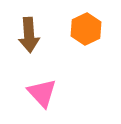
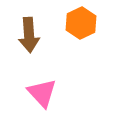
orange hexagon: moved 5 px left, 6 px up
